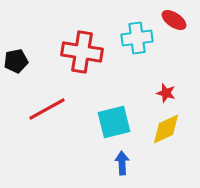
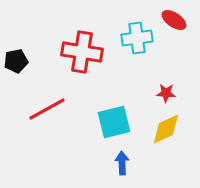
red star: rotated 12 degrees counterclockwise
